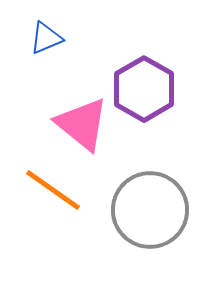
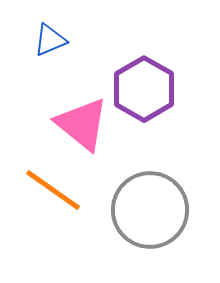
blue triangle: moved 4 px right, 2 px down
